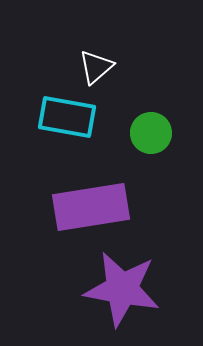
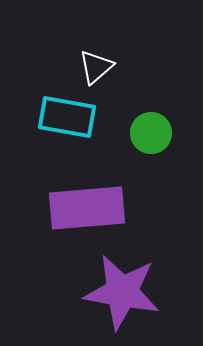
purple rectangle: moved 4 px left, 1 px down; rotated 4 degrees clockwise
purple star: moved 3 px down
